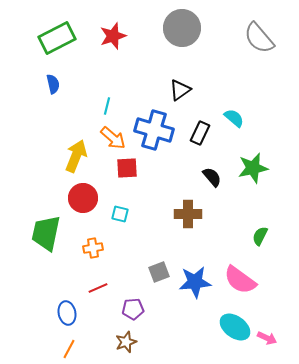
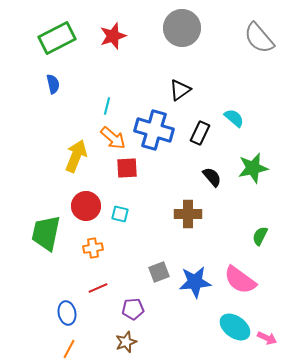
red circle: moved 3 px right, 8 px down
